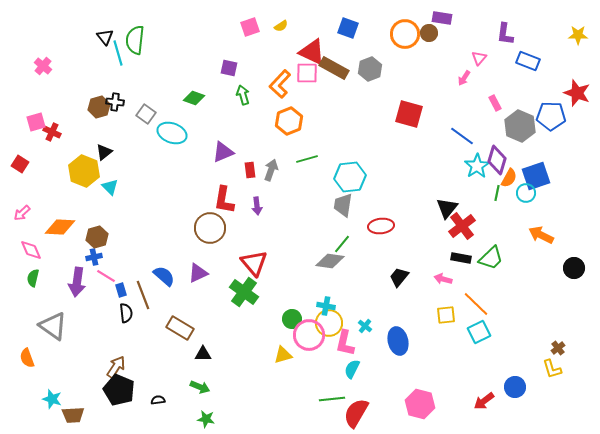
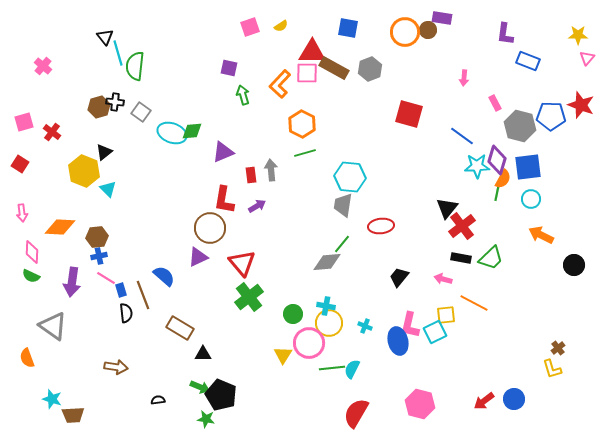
blue square at (348, 28): rotated 10 degrees counterclockwise
brown circle at (429, 33): moved 1 px left, 3 px up
orange circle at (405, 34): moved 2 px up
green semicircle at (135, 40): moved 26 px down
red triangle at (312, 52): rotated 24 degrees counterclockwise
pink triangle at (479, 58): moved 108 px right
pink arrow at (464, 78): rotated 28 degrees counterclockwise
red star at (577, 93): moved 4 px right, 12 px down
green diamond at (194, 98): moved 2 px left, 33 px down; rotated 25 degrees counterclockwise
gray square at (146, 114): moved 5 px left, 2 px up
orange hexagon at (289, 121): moved 13 px right, 3 px down; rotated 12 degrees counterclockwise
pink square at (36, 122): moved 12 px left
gray hexagon at (520, 126): rotated 8 degrees counterclockwise
red cross at (52, 132): rotated 12 degrees clockwise
green line at (307, 159): moved 2 px left, 6 px up
cyan star at (477, 166): rotated 30 degrees clockwise
red rectangle at (250, 170): moved 1 px right, 5 px down
gray arrow at (271, 170): rotated 25 degrees counterclockwise
blue square at (536, 176): moved 8 px left, 9 px up; rotated 12 degrees clockwise
cyan hexagon at (350, 177): rotated 12 degrees clockwise
orange semicircle at (509, 178): moved 6 px left, 1 px down
cyan triangle at (110, 187): moved 2 px left, 2 px down
cyan circle at (526, 193): moved 5 px right, 6 px down
purple arrow at (257, 206): rotated 114 degrees counterclockwise
pink arrow at (22, 213): rotated 54 degrees counterclockwise
brown hexagon at (97, 237): rotated 10 degrees clockwise
pink diamond at (31, 250): moved 1 px right, 2 px down; rotated 25 degrees clockwise
blue cross at (94, 257): moved 5 px right, 1 px up
gray diamond at (330, 261): moved 3 px left, 1 px down; rotated 12 degrees counterclockwise
red triangle at (254, 263): moved 12 px left
black circle at (574, 268): moved 3 px up
purple triangle at (198, 273): moved 16 px up
pink line at (106, 276): moved 2 px down
green semicircle at (33, 278): moved 2 px left, 2 px up; rotated 78 degrees counterclockwise
purple arrow at (77, 282): moved 5 px left
green cross at (244, 292): moved 5 px right, 5 px down; rotated 16 degrees clockwise
orange line at (476, 304): moved 2 px left, 1 px up; rotated 16 degrees counterclockwise
green circle at (292, 319): moved 1 px right, 5 px up
cyan cross at (365, 326): rotated 16 degrees counterclockwise
cyan square at (479, 332): moved 44 px left
pink circle at (309, 335): moved 8 px down
pink L-shape at (345, 343): moved 65 px right, 18 px up
yellow triangle at (283, 355): rotated 42 degrees counterclockwise
brown arrow at (116, 367): rotated 65 degrees clockwise
blue circle at (515, 387): moved 1 px left, 12 px down
black pentagon at (119, 390): moved 102 px right, 5 px down
green line at (332, 399): moved 31 px up
